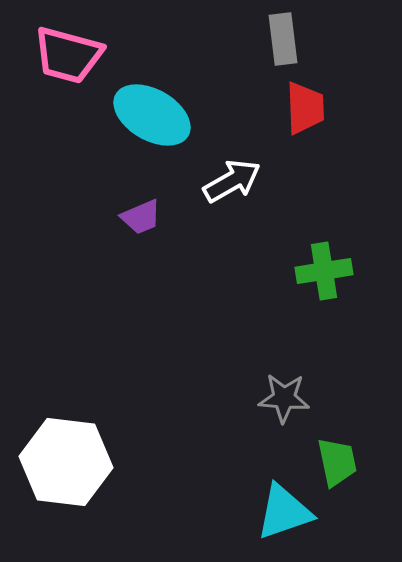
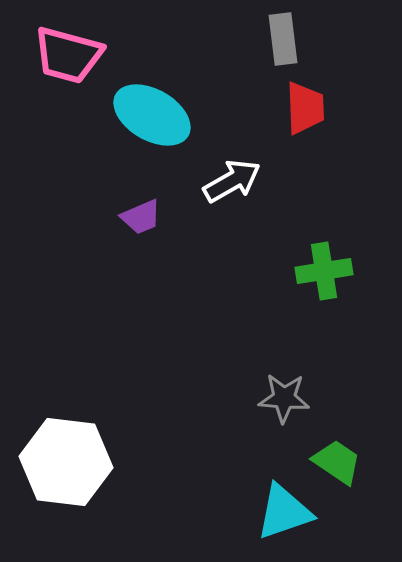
green trapezoid: rotated 44 degrees counterclockwise
